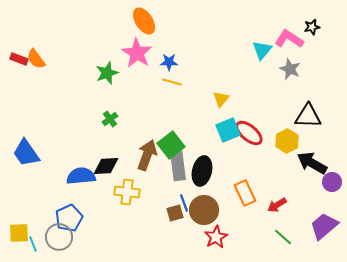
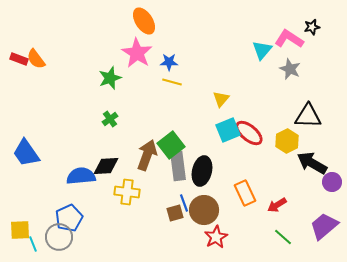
green star: moved 3 px right, 5 px down
yellow square: moved 1 px right, 3 px up
